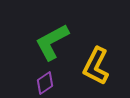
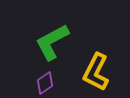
yellow L-shape: moved 6 px down
